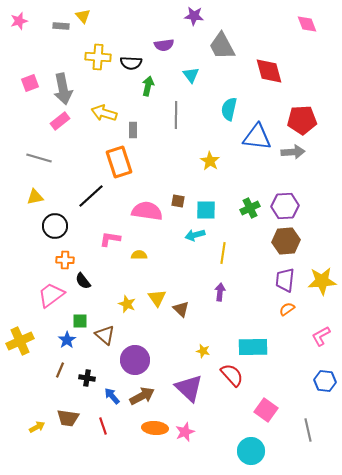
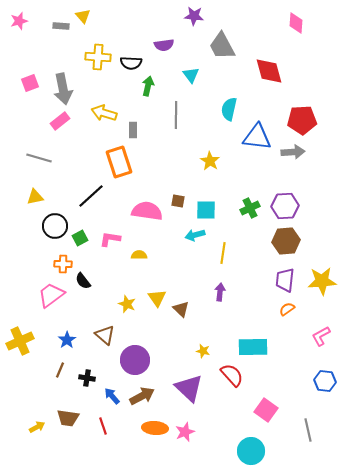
pink diamond at (307, 24): moved 11 px left, 1 px up; rotated 25 degrees clockwise
orange cross at (65, 260): moved 2 px left, 4 px down
green square at (80, 321): moved 83 px up; rotated 28 degrees counterclockwise
